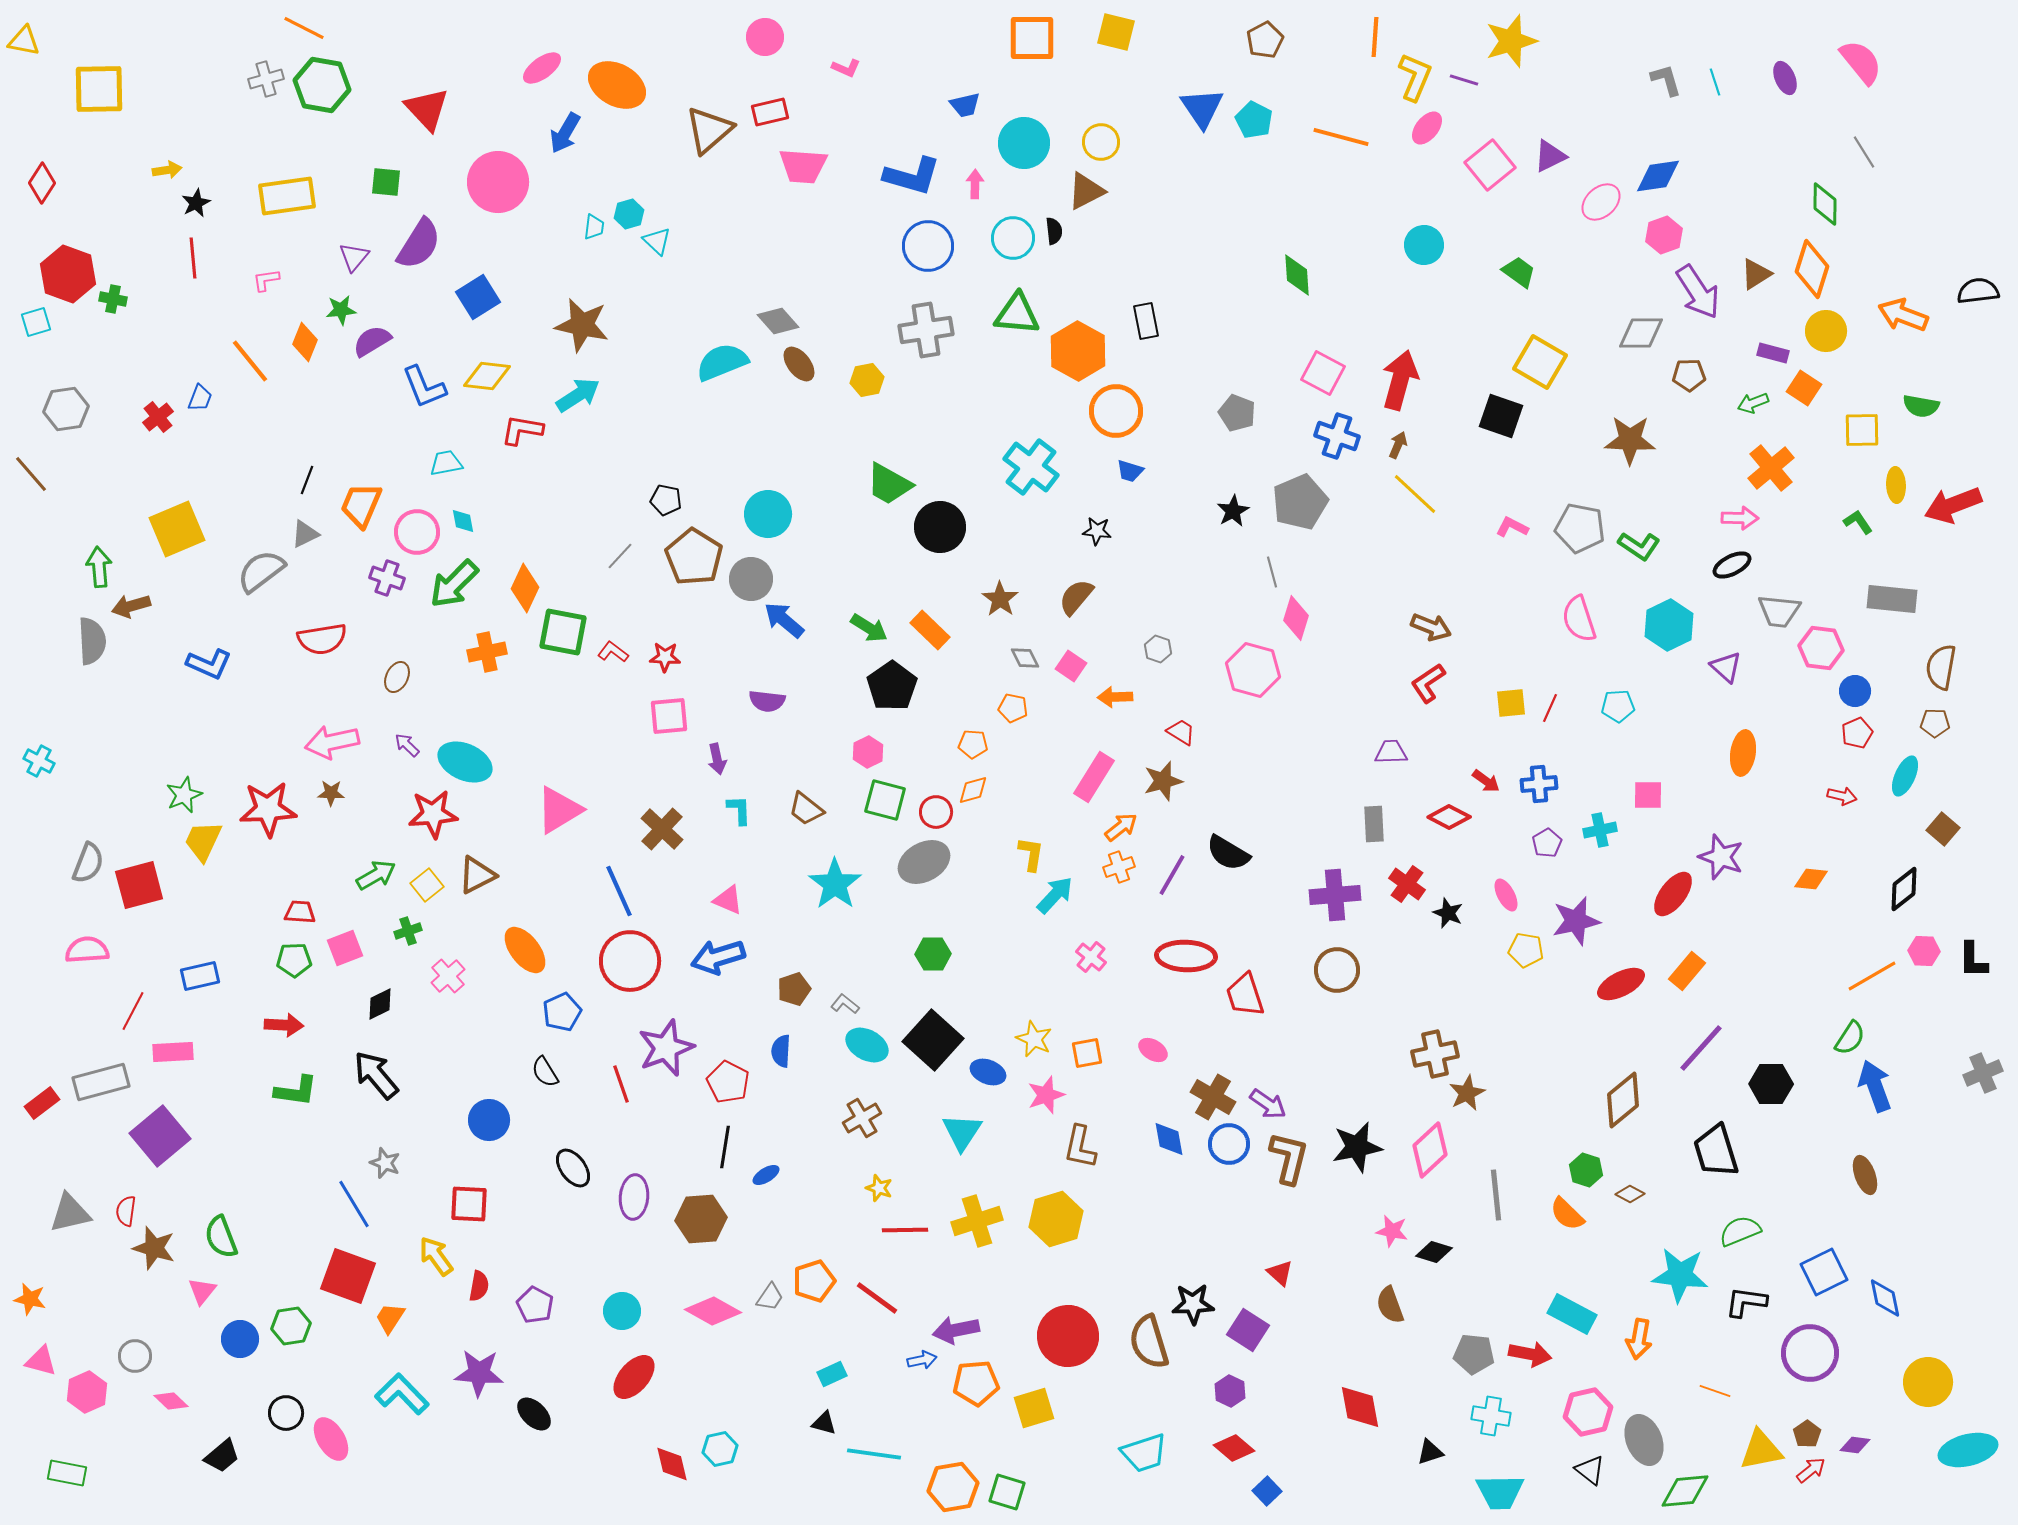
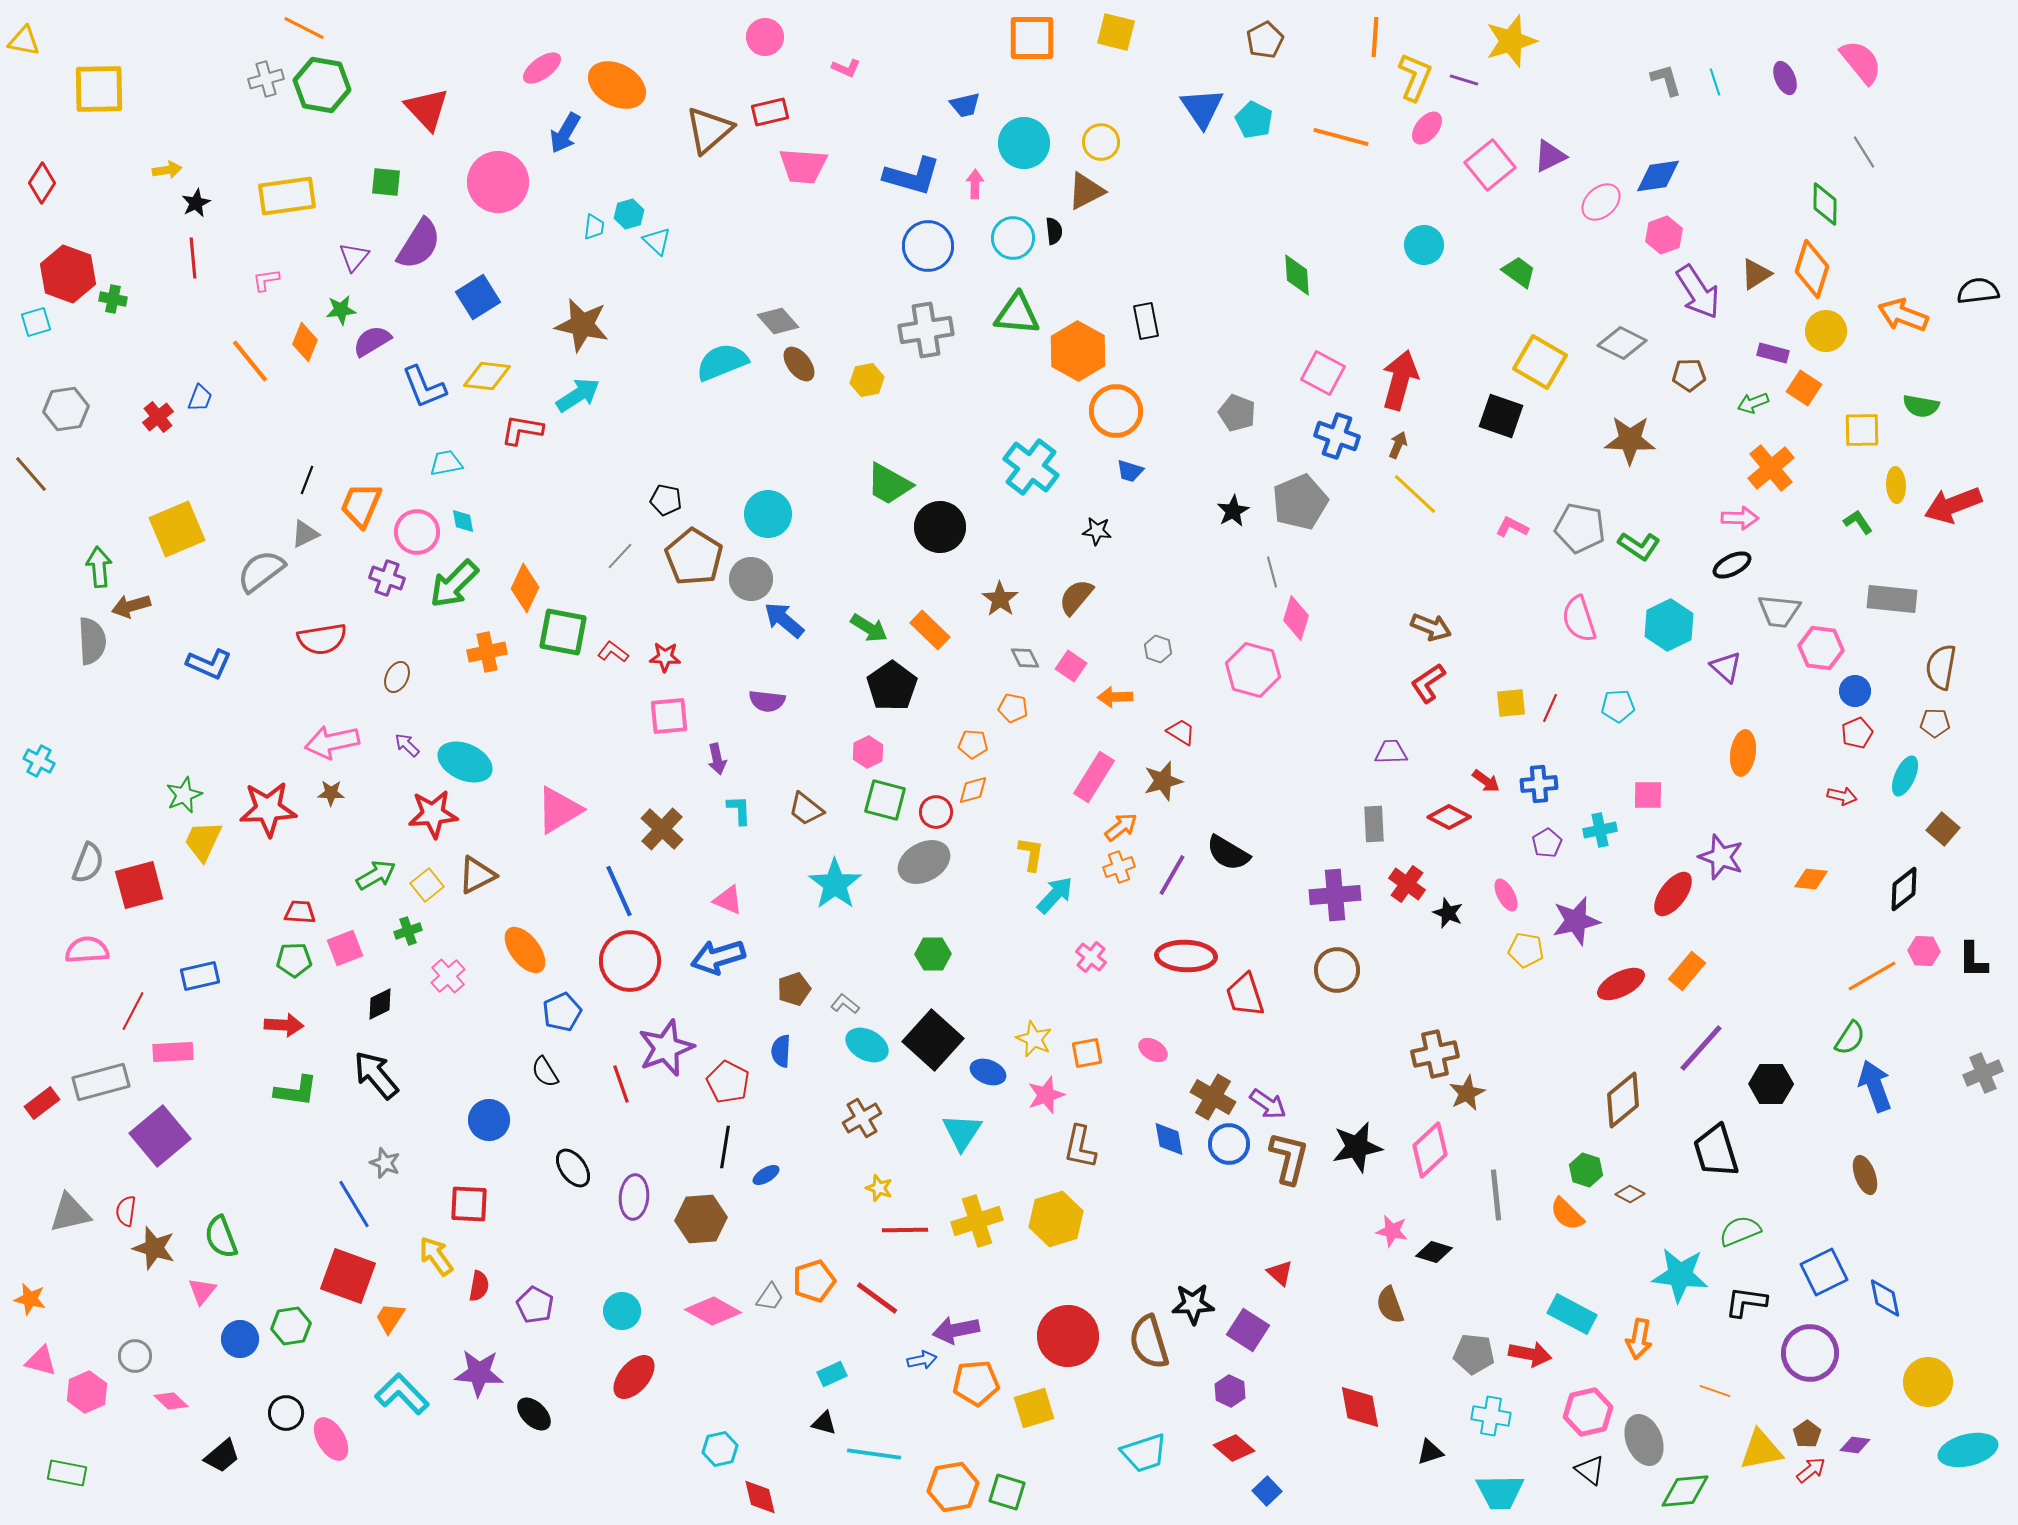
gray diamond at (1641, 333): moved 19 px left, 10 px down; rotated 27 degrees clockwise
red diamond at (672, 1464): moved 88 px right, 33 px down
